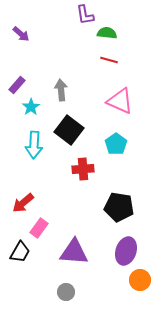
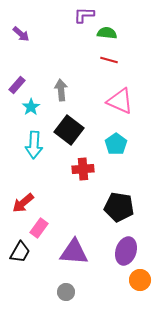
purple L-shape: moved 1 px left; rotated 100 degrees clockwise
